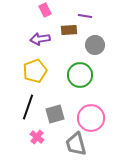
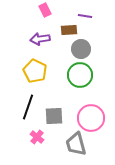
gray circle: moved 14 px left, 4 px down
yellow pentagon: rotated 25 degrees counterclockwise
gray square: moved 1 px left, 2 px down; rotated 12 degrees clockwise
